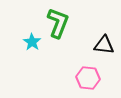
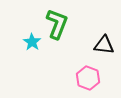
green L-shape: moved 1 px left, 1 px down
pink hexagon: rotated 15 degrees clockwise
